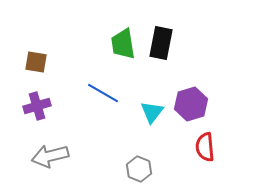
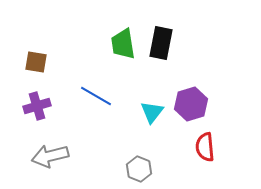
blue line: moved 7 px left, 3 px down
